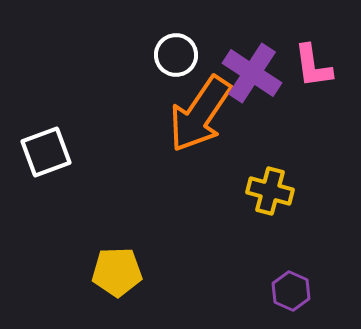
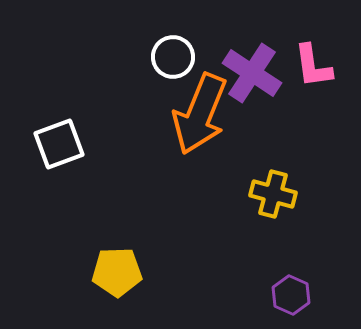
white circle: moved 3 px left, 2 px down
orange arrow: rotated 12 degrees counterclockwise
white square: moved 13 px right, 8 px up
yellow cross: moved 3 px right, 3 px down
purple hexagon: moved 4 px down
